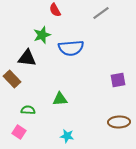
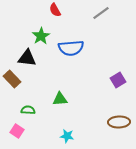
green star: moved 1 px left, 1 px down; rotated 12 degrees counterclockwise
purple square: rotated 21 degrees counterclockwise
pink square: moved 2 px left, 1 px up
